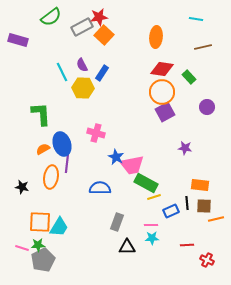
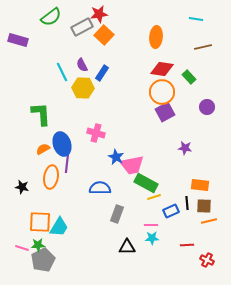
red star at (99, 17): moved 3 px up
orange line at (216, 219): moved 7 px left, 2 px down
gray rectangle at (117, 222): moved 8 px up
